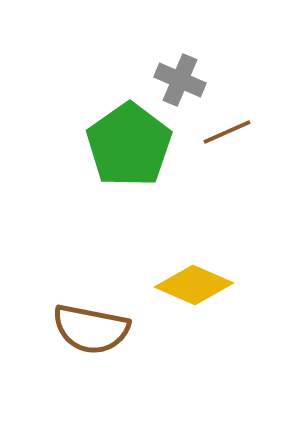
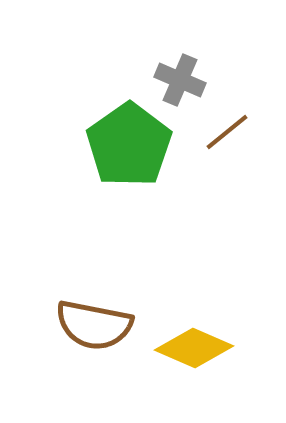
brown line: rotated 15 degrees counterclockwise
yellow diamond: moved 63 px down
brown semicircle: moved 3 px right, 4 px up
